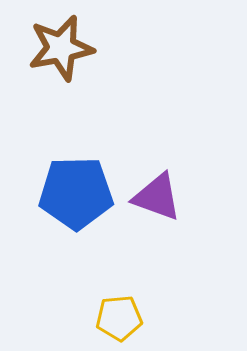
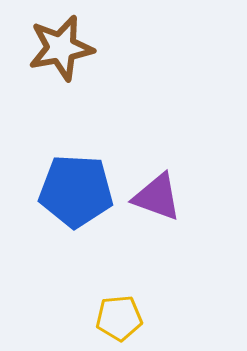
blue pentagon: moved 2 px up; rotated 4 degrees clockwise
